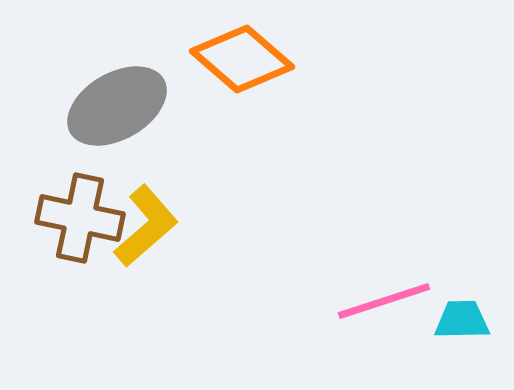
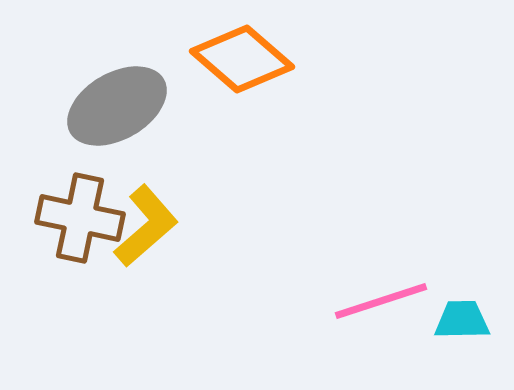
pink line: moved 3 px left
